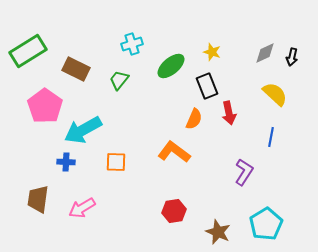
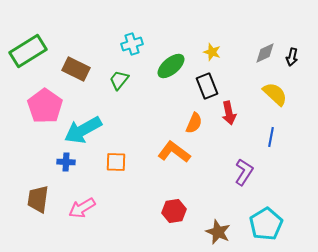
orange semicircle: moved 4 px down
